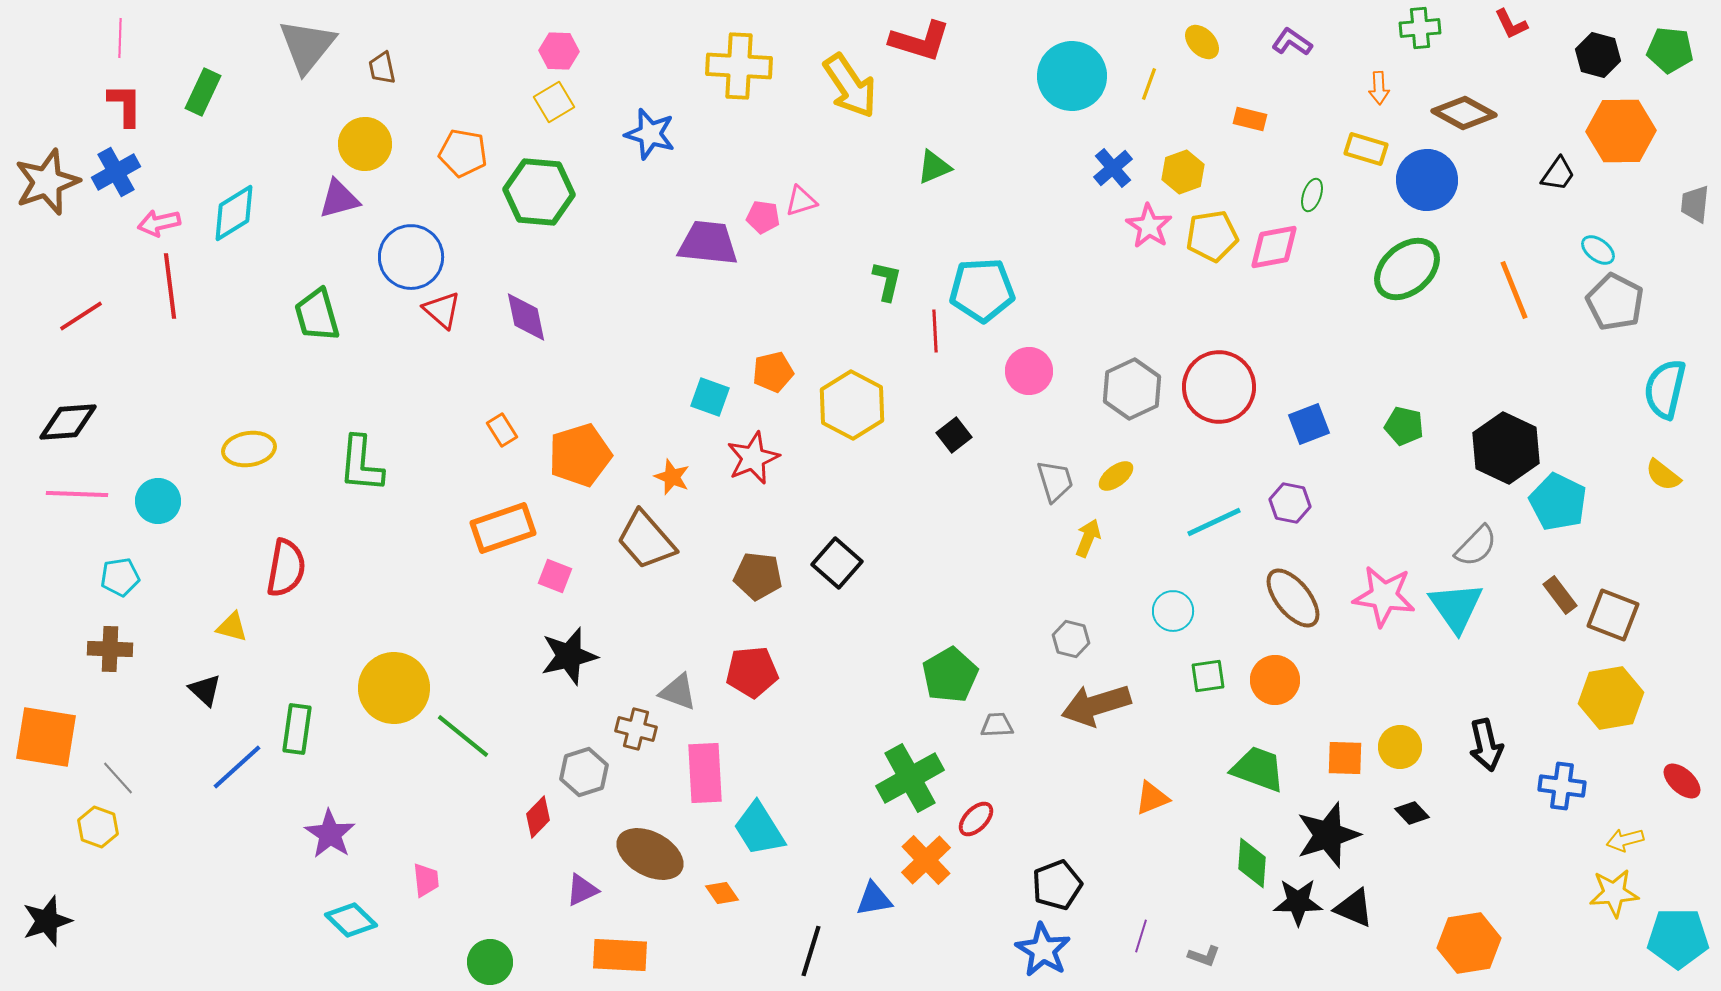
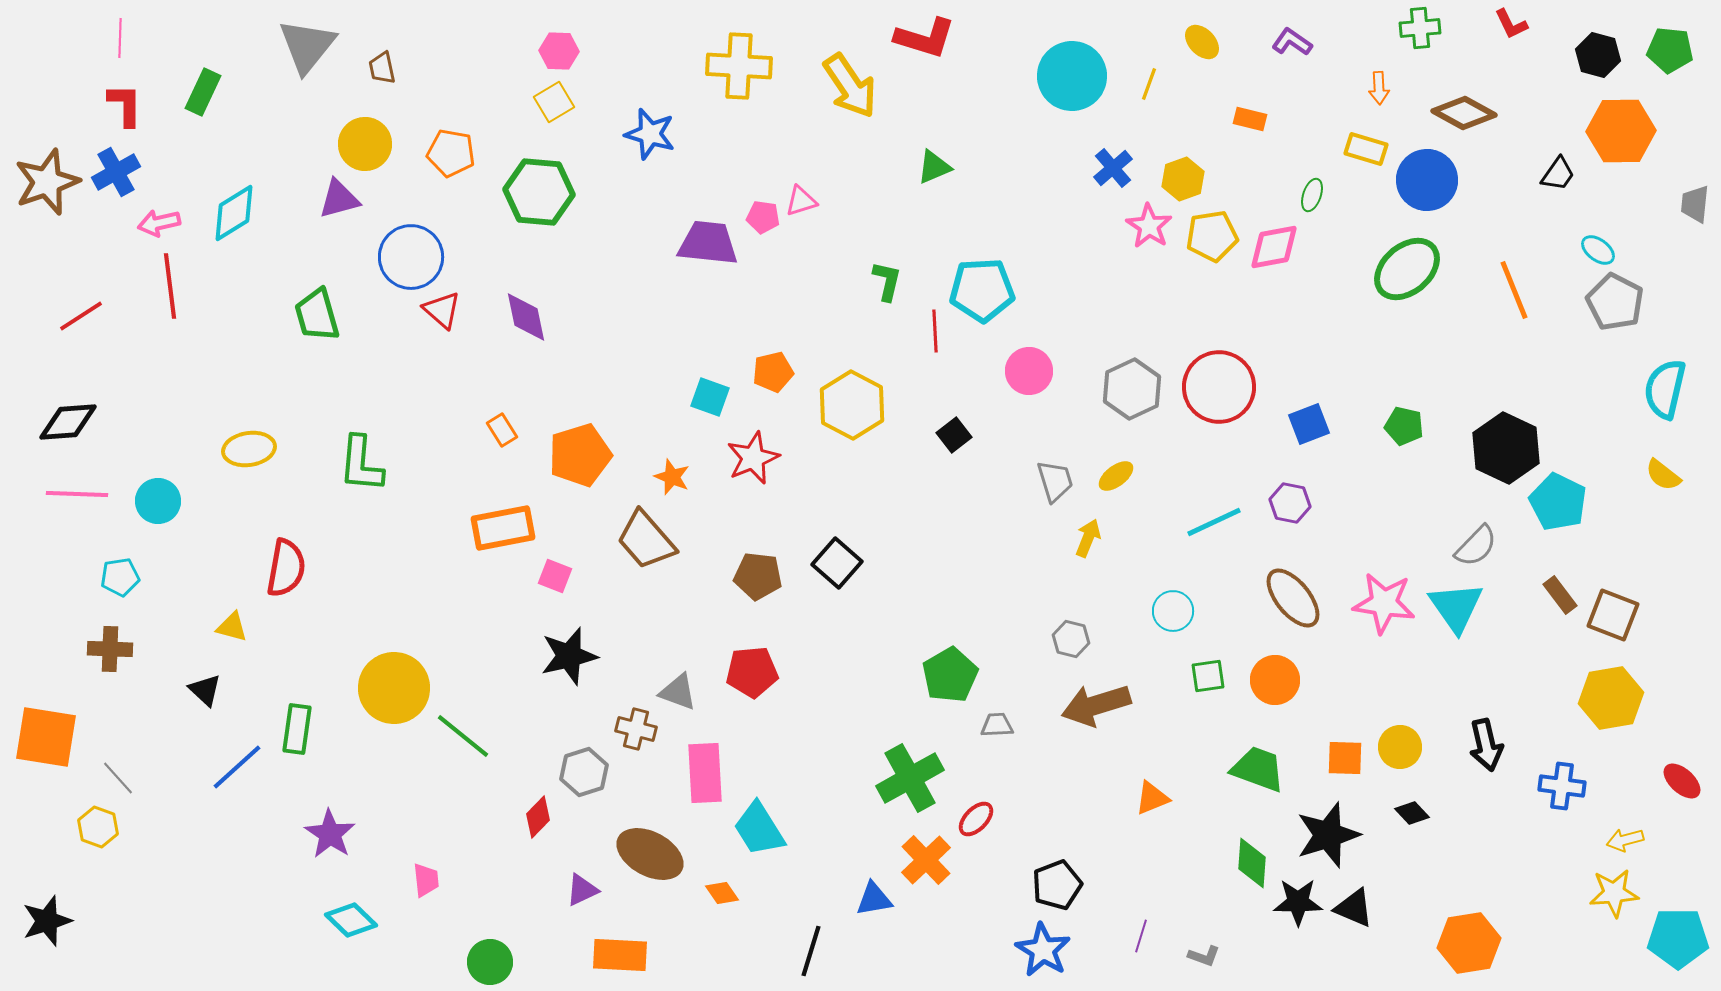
red L-shape at (920, 41): moved 5 px right, 3 px up
orange pentagon at (463, 153): moved 12 px left
yellow hexagon at (1183, 172): moved 7 px down
orange rectangle at (503, 528): rotated 8 degrees clockwise
pink star at (1384, 596): moved 7 px down
